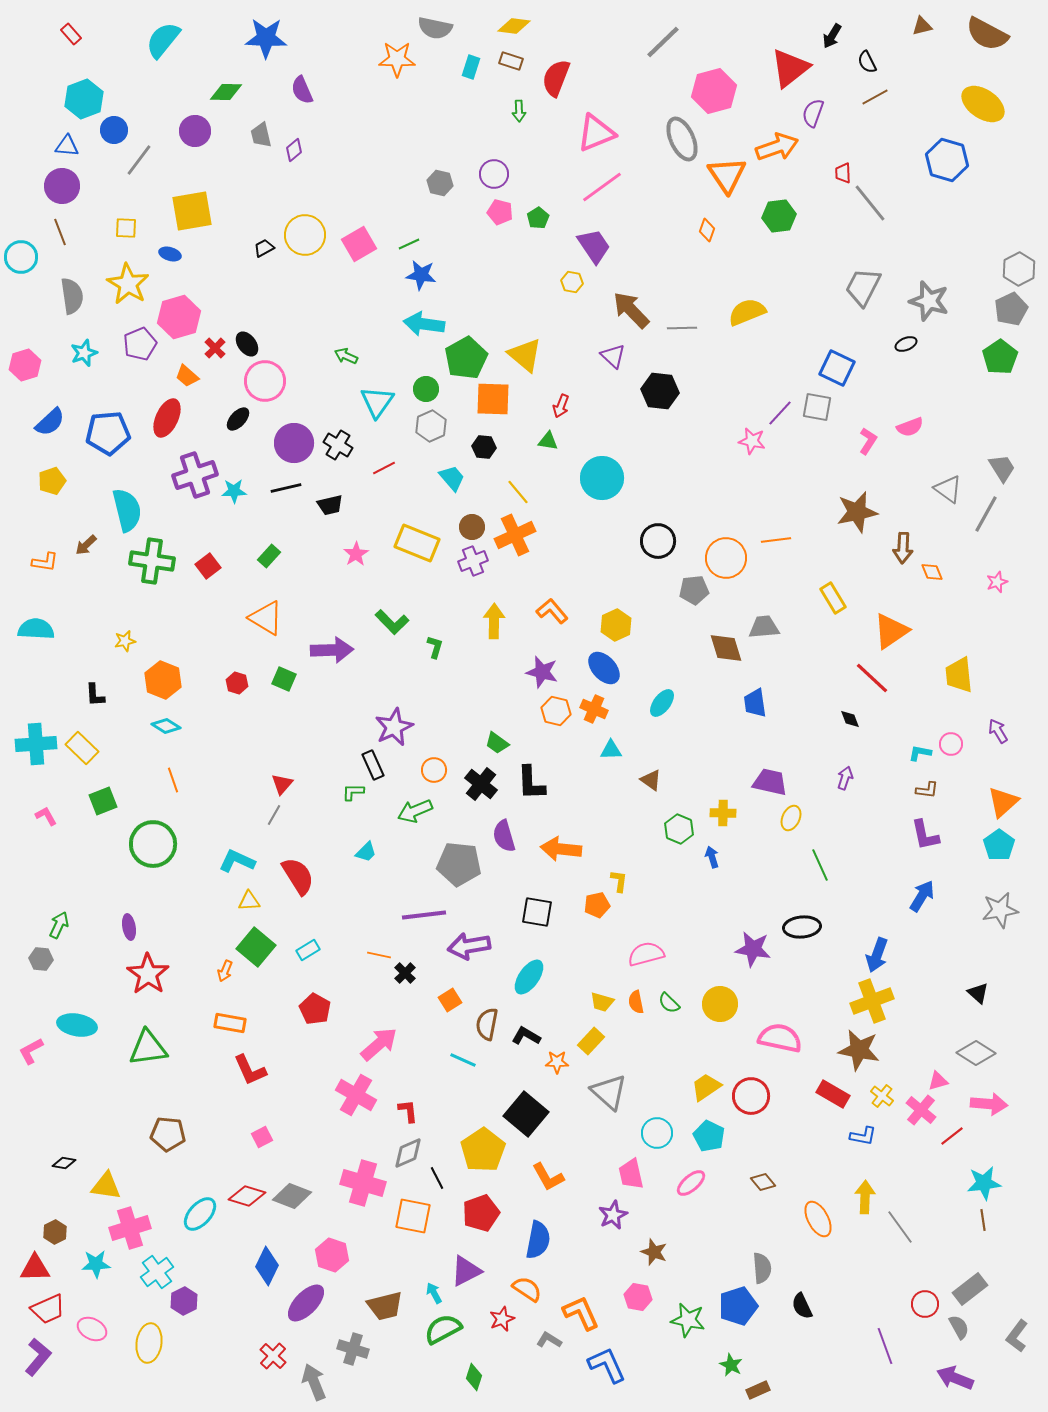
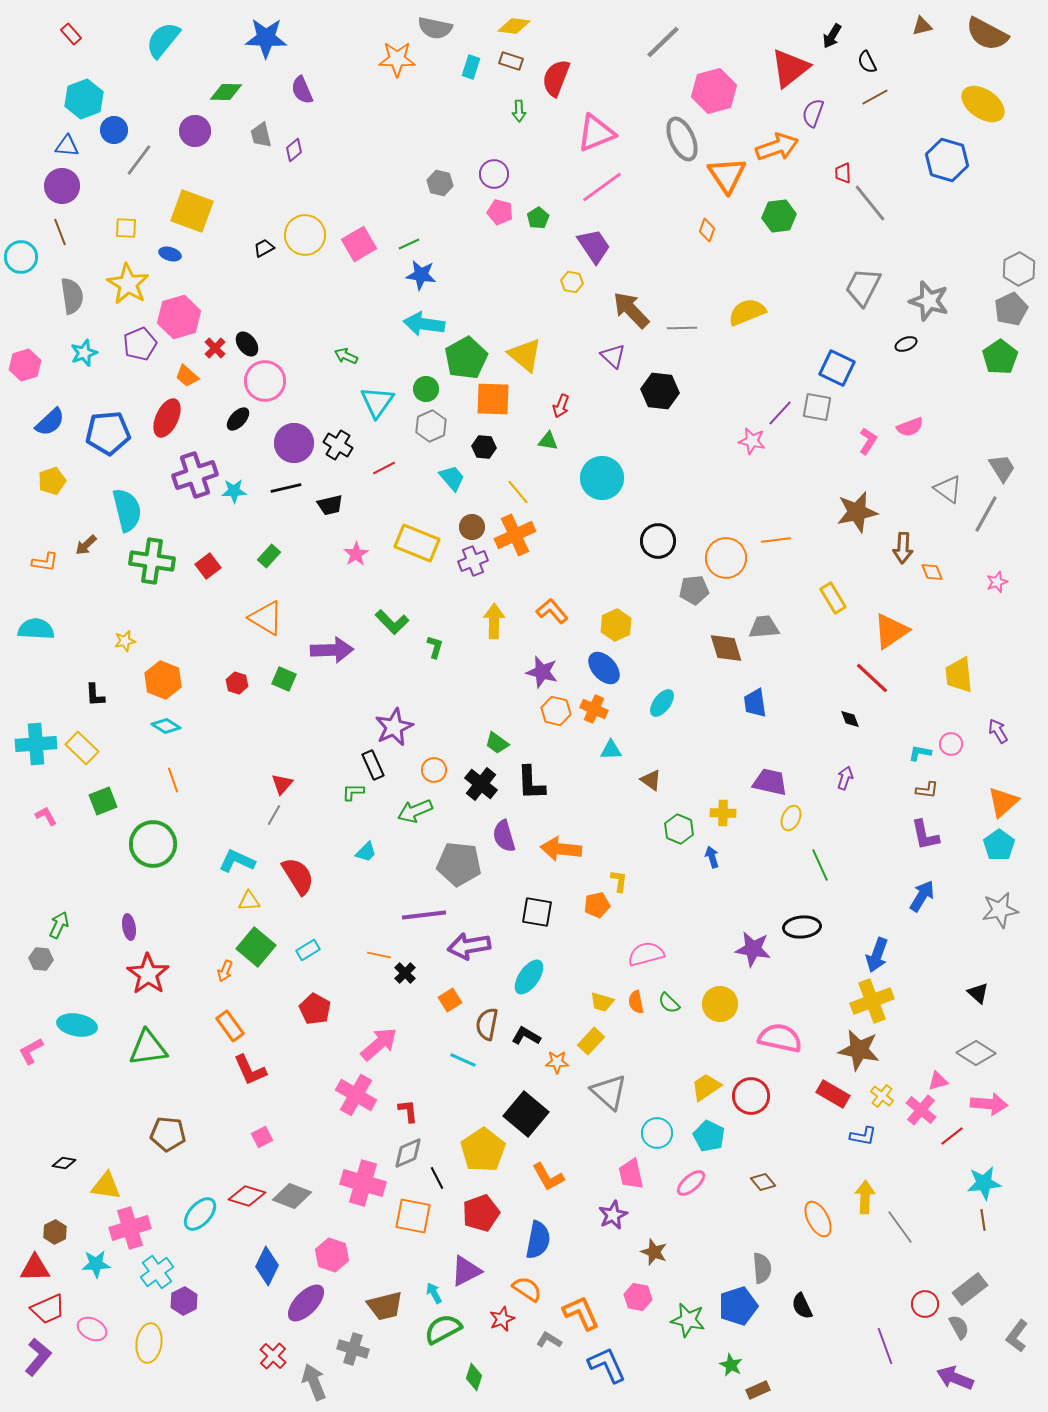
yellow square at (192, 211): rotated 30 degrees clockwise
orange rectangle at (230, 1023): moved 3 px down; rotated 44 degrees clockwise
